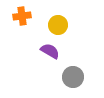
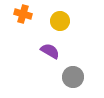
orange cross: moved 1 px right, 2 px up; rotated 24 degrees clockwise
yellow circle: moved 2 px right, 4 px up
